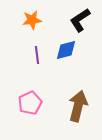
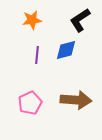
purple line: rotated 12 degrees clockwise
brown arrow: moved 2 px left, 6 px up; rotated 80 degrees clockwise
